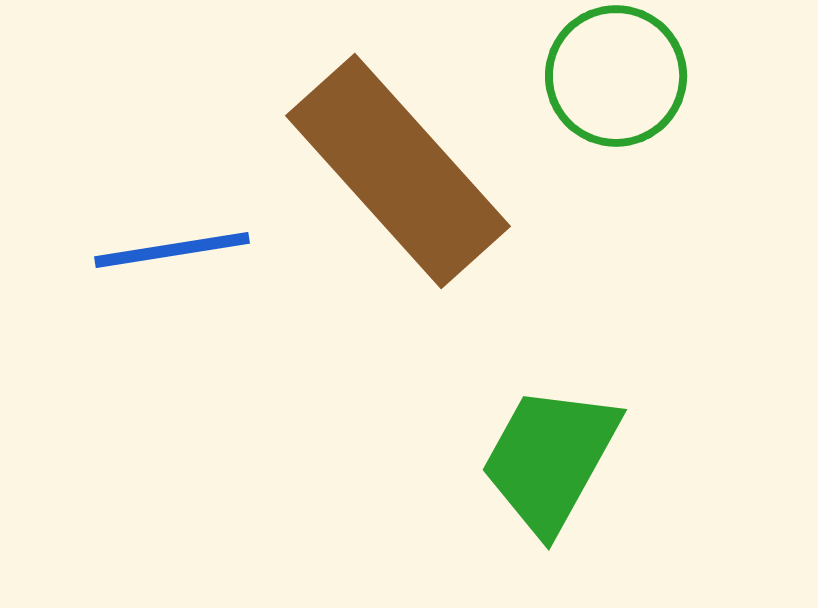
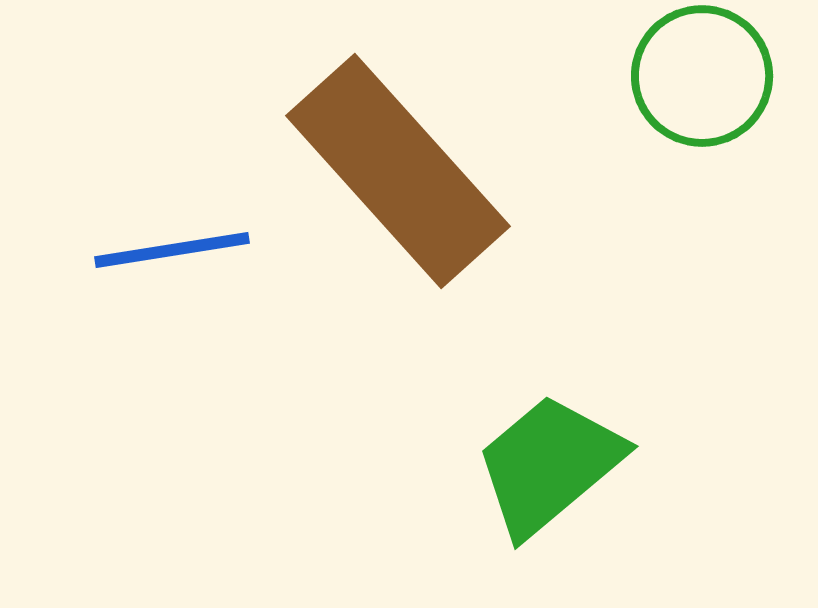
green circle: moved 86 px right
green trapezoid: moved 1 px left, 6 px down; rotated 21 degrees clockwise
